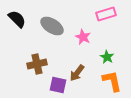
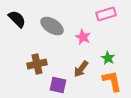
green star: moved 1 px right, 1 px down
brown arrow: moved 4 px right, 4 px up
